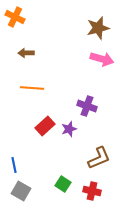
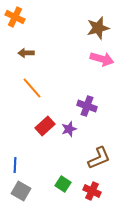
orange line: rotated 45 degrees clockwise
blue line: moved 1 px right; rotated 14 degrees clockwise
red cross: rotated 12 degrees clockwise
